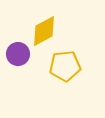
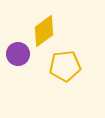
yellow diamond: rotated 8 degrees counterclockwise
